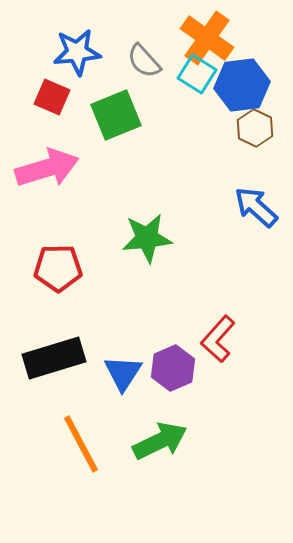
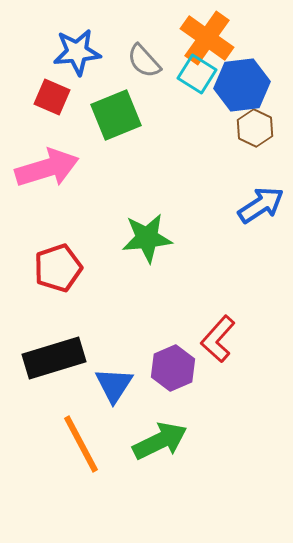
blue arrow: moved 5 px right, 2 px up; rotated 105 degrees clockwise
red pentagon: rotated 18 degrees counterclockwise
blue triangle: moved 9 px left, 12 px down
